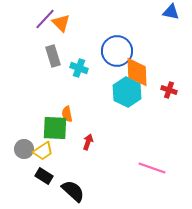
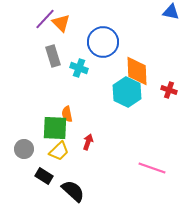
blue circle: moved 14 px left, 9 px up
orange diamond: moved 1 px up
yellow trapezoid: moved 16 px right; rotated 10 degrees counterclockwise
